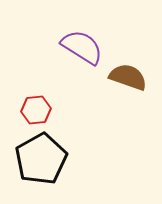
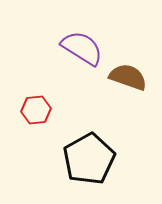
purple semicircle: moved 1 px down
black pentagon: moved 48 px right
